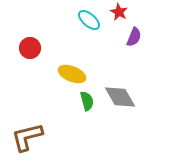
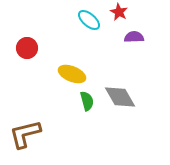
purple semicircle: rotated 114 degrees counterclockwise
red circle: moved 3 px left
brown L-shape: moved 2 px left, 3 px up
